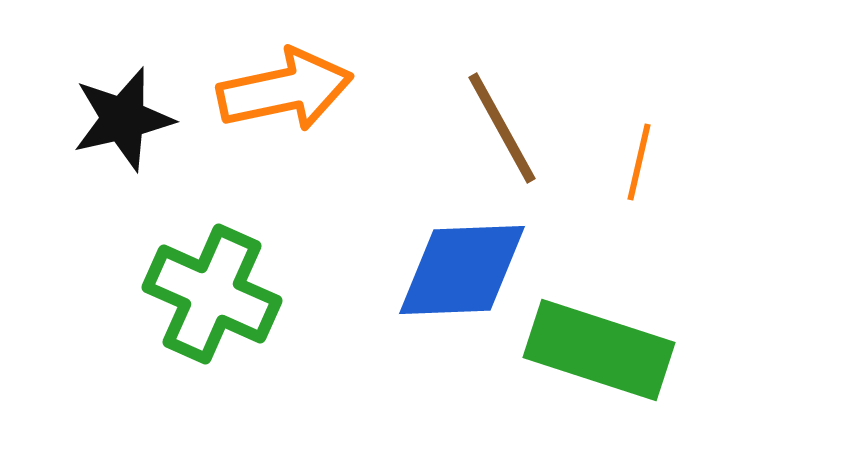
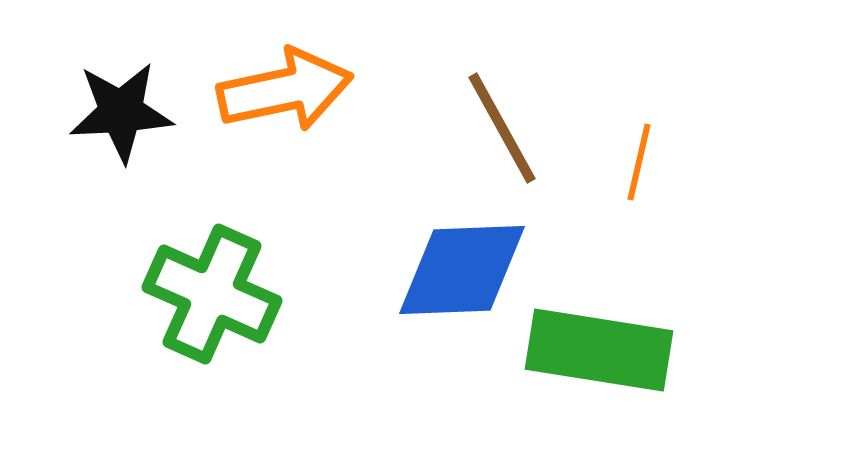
black star: moved 2 px left, 7 px up; rotated 10 degrees clockwise
green rectangle: rotated 9 degrees counterclockwise
